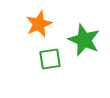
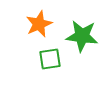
green star: moved 2 px left, 4 px up; rotated 16 degrees counterclockwise
